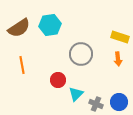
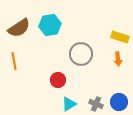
orange line: moved 8 px left, 4 px up
cyan triangle: moved 7 px left, 10 px down; rotated 14 degrees clockwise
